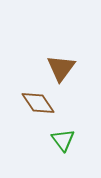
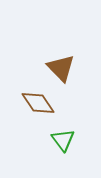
brown triangle: rotated 20 degrees counterclockwise
